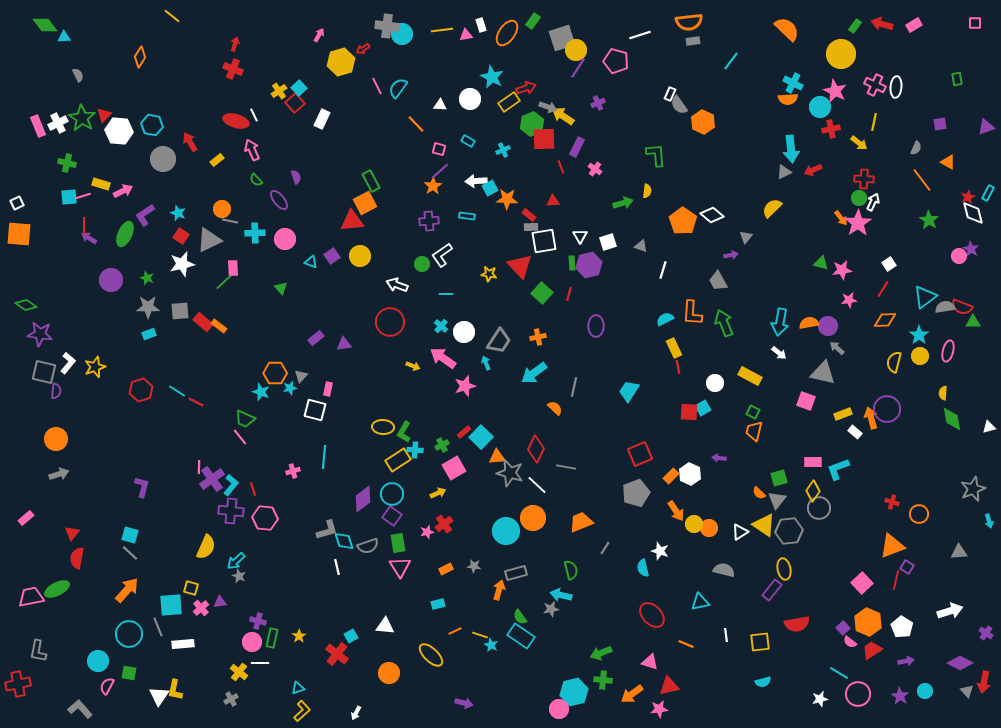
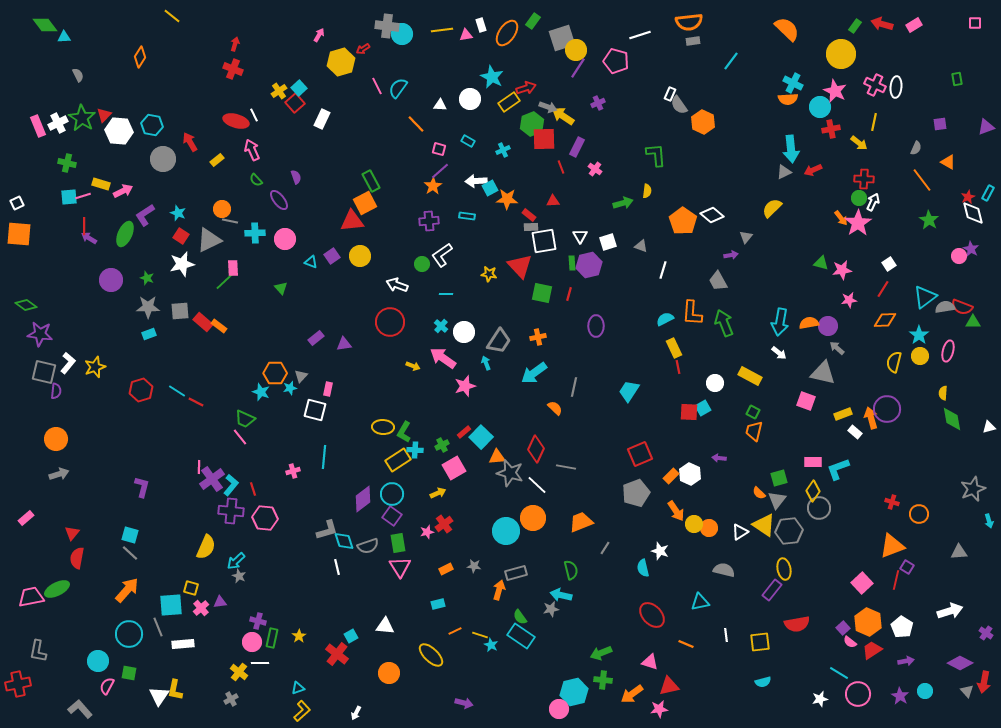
green square at (542, 293): rotated 30 degrees counterclockwise
